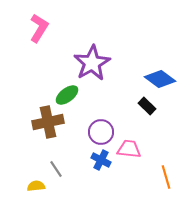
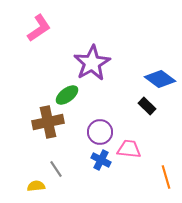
pink L-shape: rotated 24 degrees clockwise
purple circle: moved 1 px left
